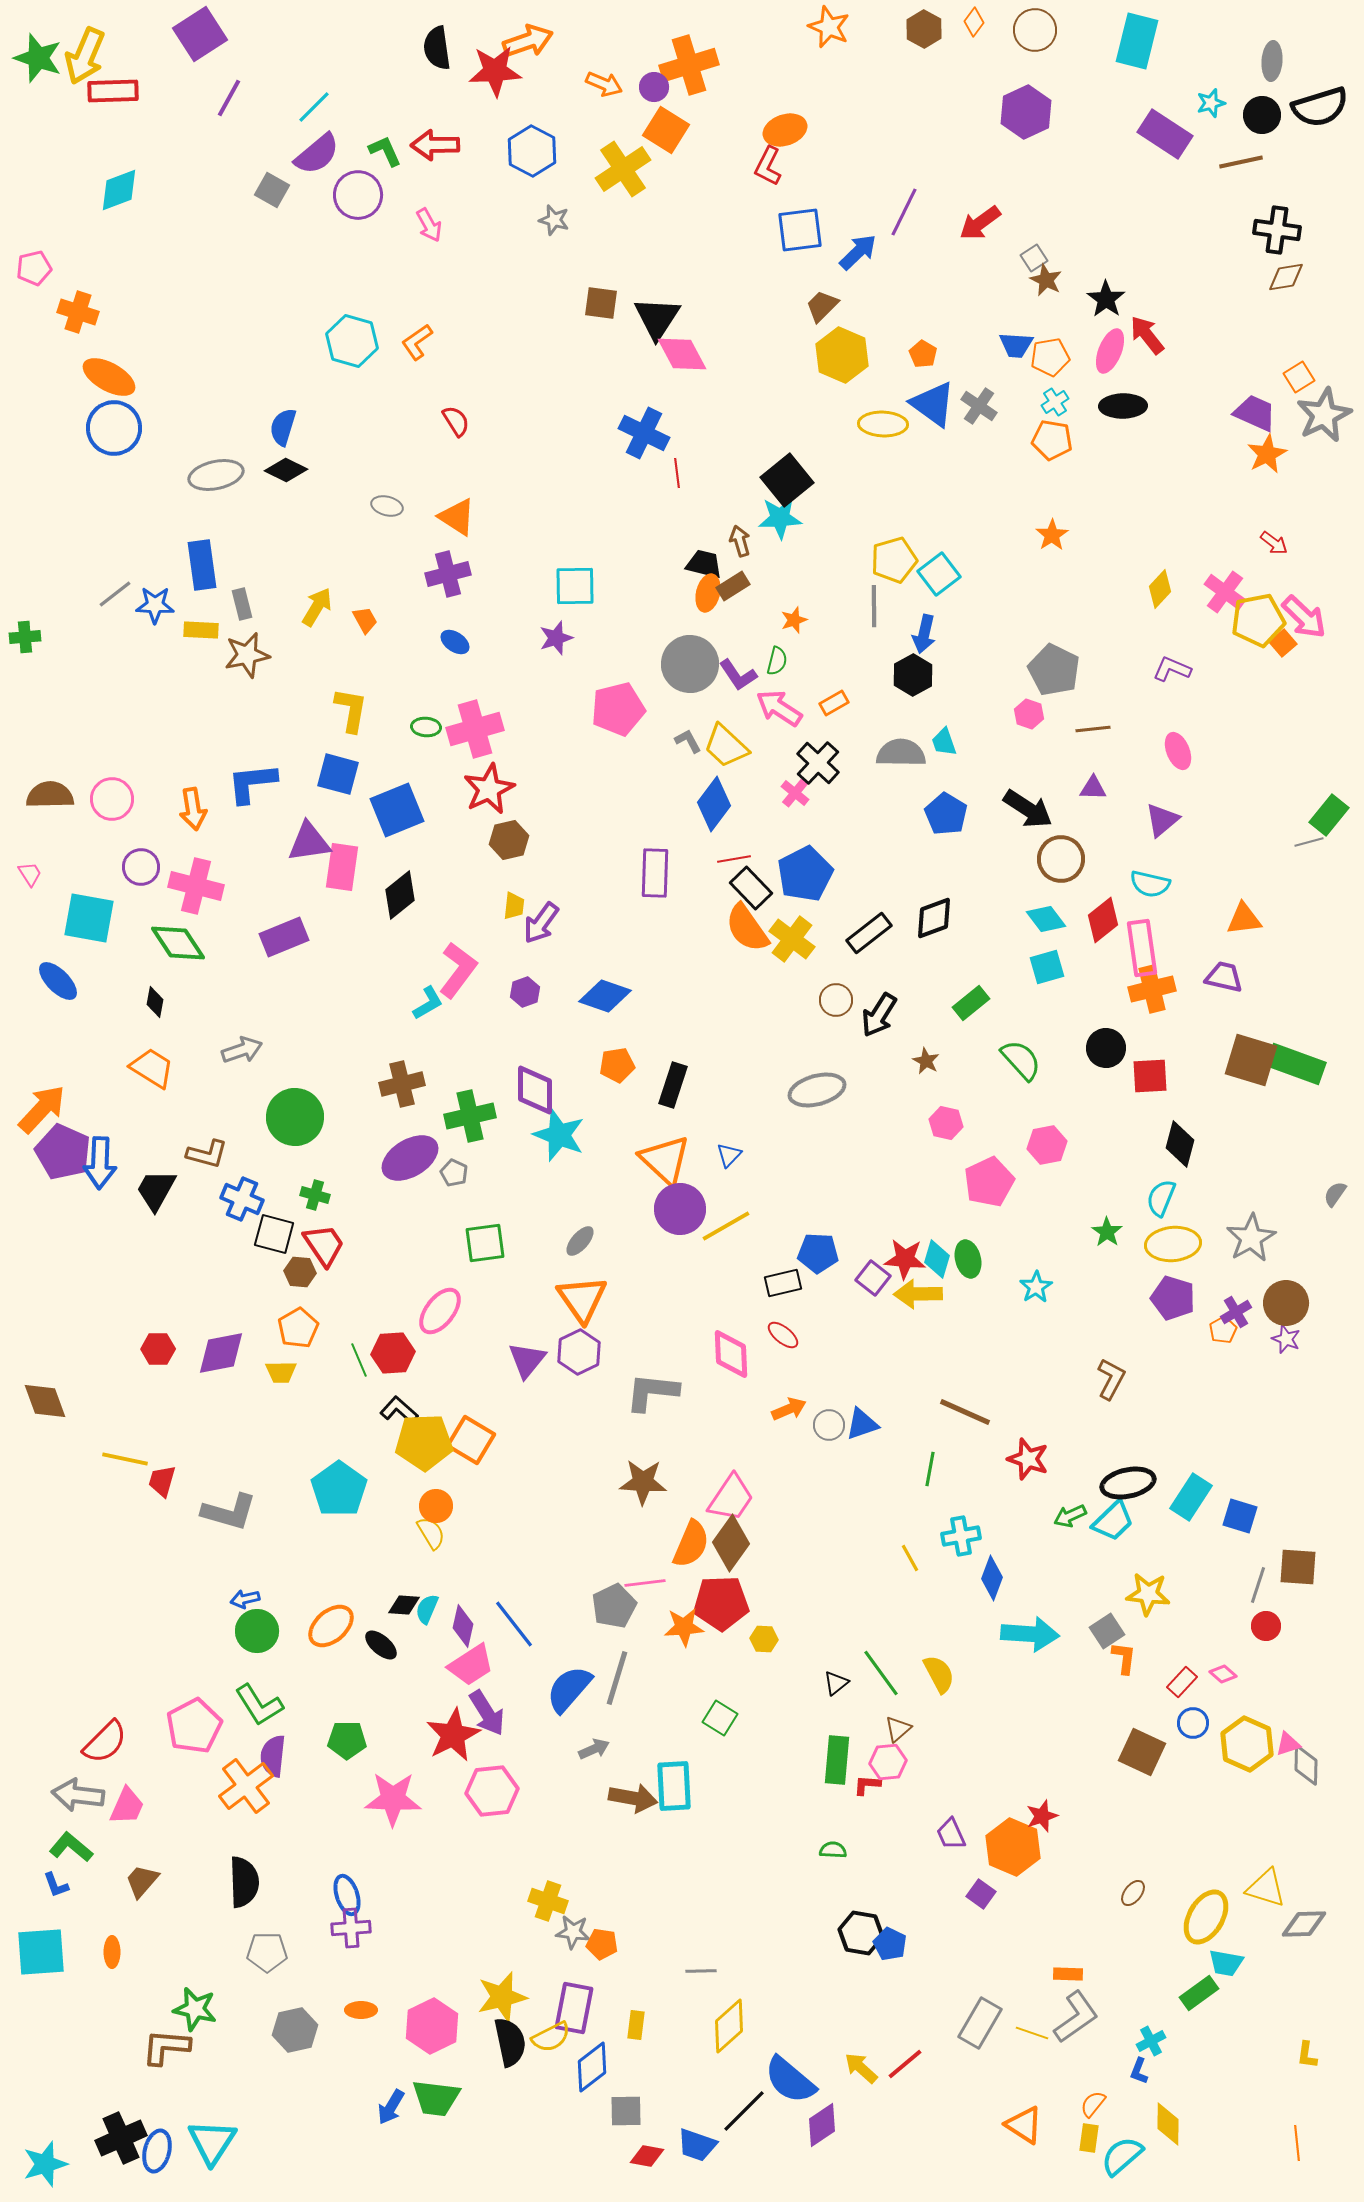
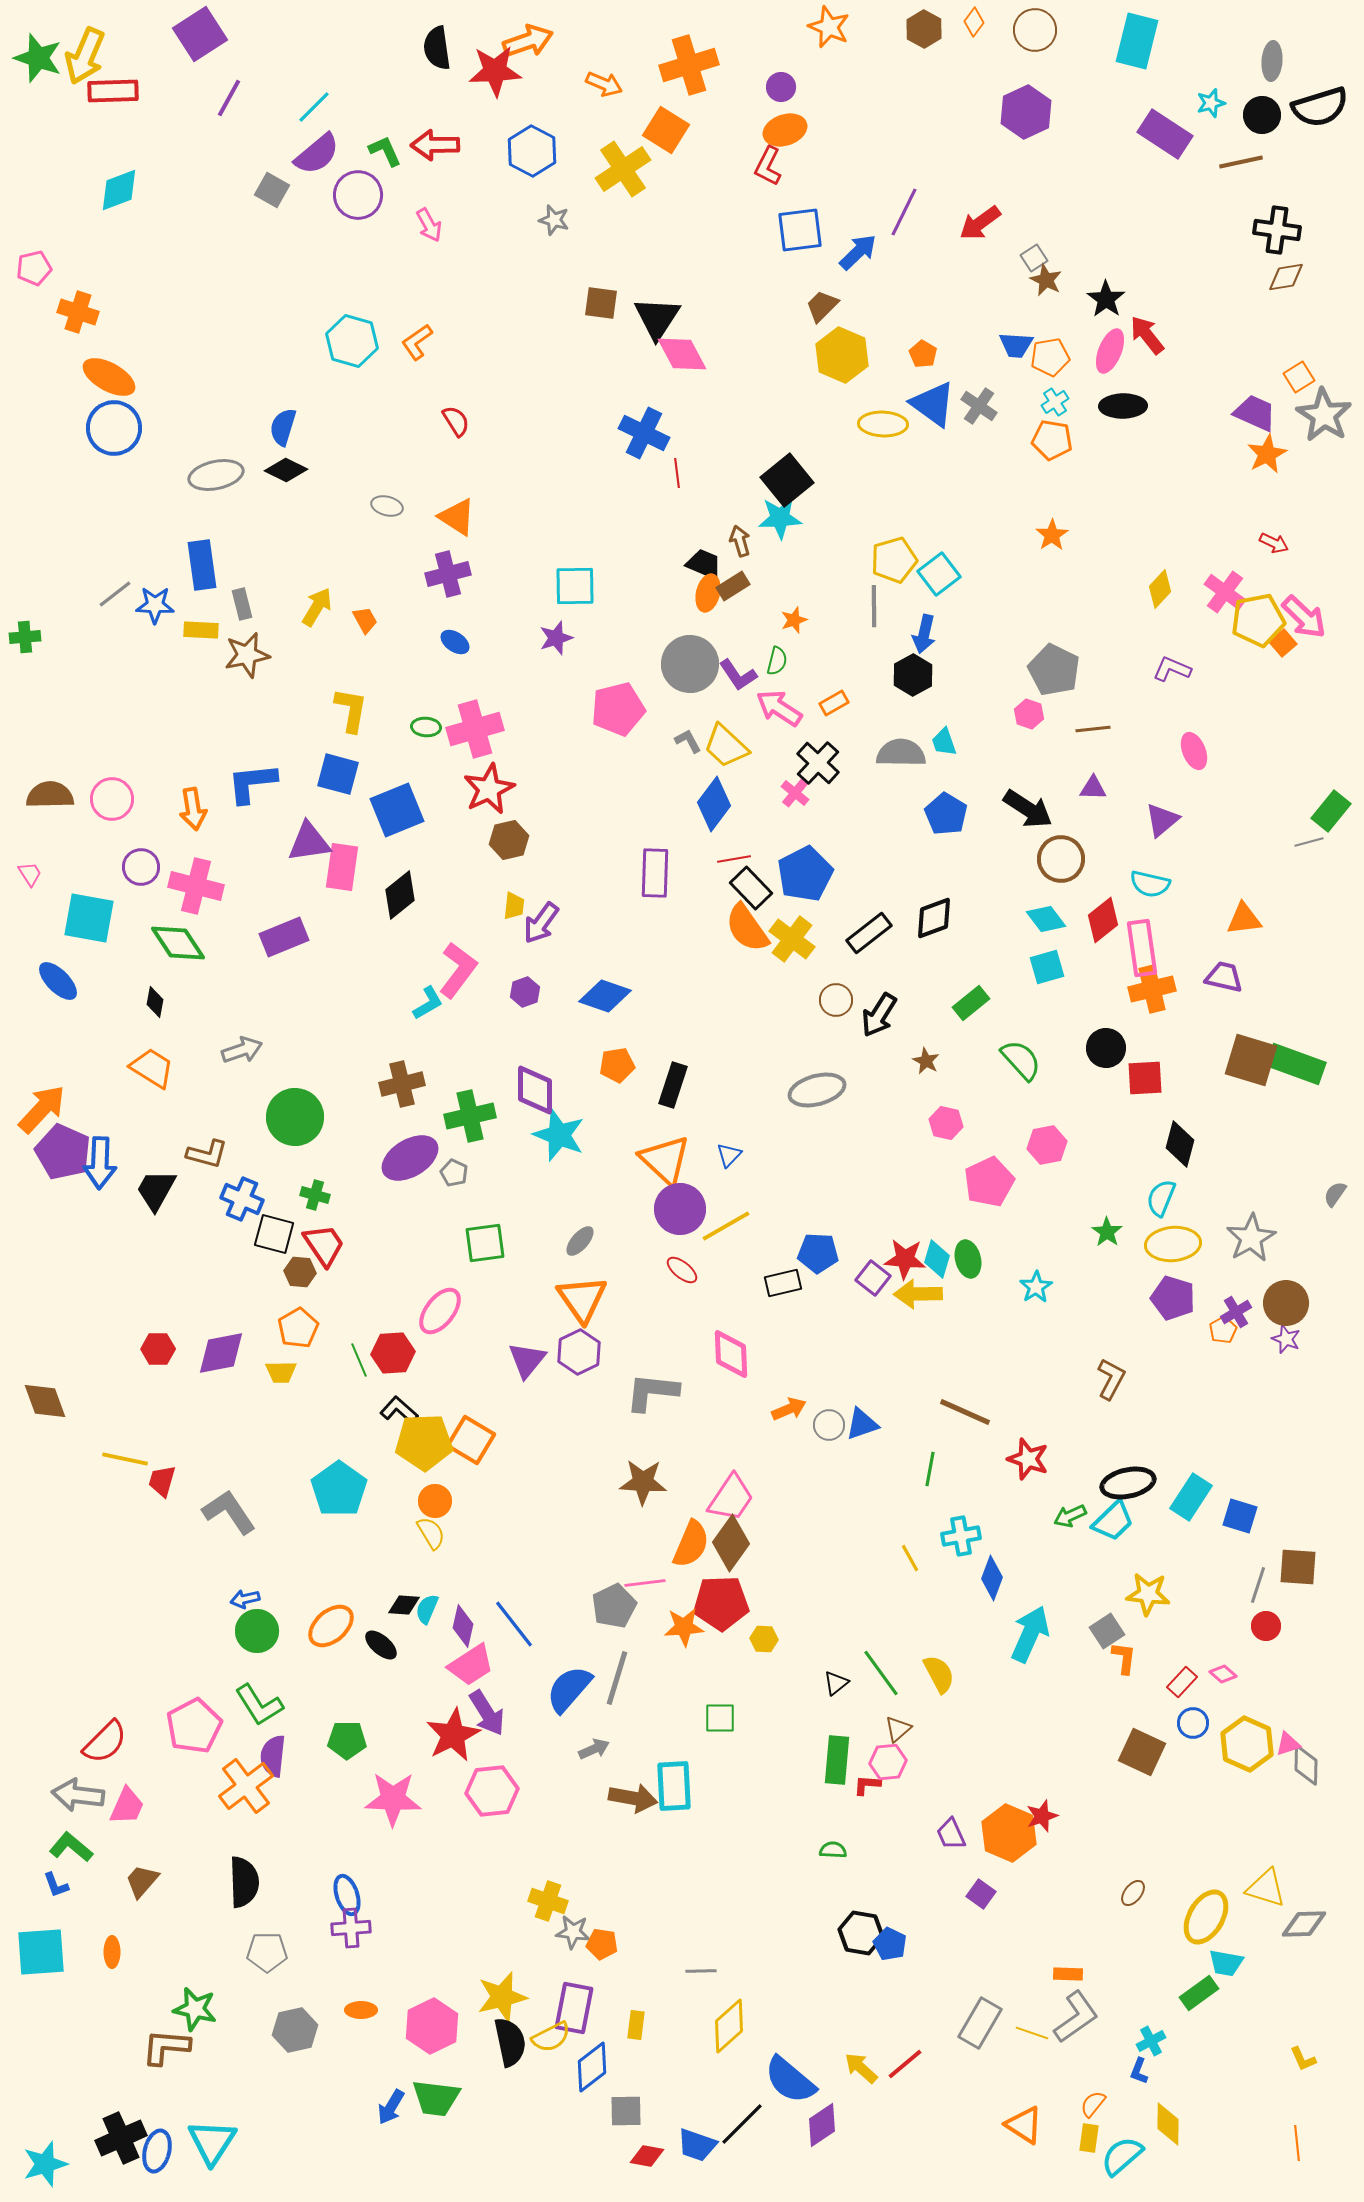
purple circle at (654, 87): moved 127 px right
gray star at (1324, 415): rotated 14 degrees counterclockwise
red arrow at (1274, 543): rotated 12 degrees counterclockwise
black trapezoid at (704, 564): rotated 9 degrees clockwise
pink ellipse at (1178, 751): moved 16 px right
green rectangle at (1329, 815): moved 2 px right, 4 px up
red square at (1150, 1076): moved 5 px left, 2 px down
red ellipse at (783, 1335): moved 101 px left, 65 px up
orange circle at (436, 1506): moved 1 px left, 5 px up
gray L-shape at (229, 1512): rotated 140 degrees counterclockwise
cyan arrow at (1030, 1634): rotated 70 degrees counterclockwise
green square at (720, 1718): rotated 32 degrees counterclockwise
orange hexagon at (1013, 1847): moved 4 px left, 14 px up
yellow L-shape at (1307, 2055): moved 4 px left, 4 px down; rotated 32 degrees counterclockwise
black line at (744, 2111): moved 2 px left, 13 px down
